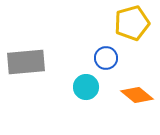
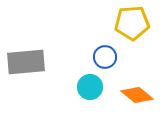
yellow pentagon: rotated 12 degrees clockwise
blue circle: moved 1 px left, 1 px up
cyan circle: moved 4 px right
